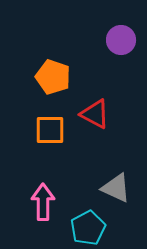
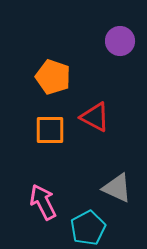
purple circle: moved 1 px left, 1 px down
red triangle: moved 3 px down
gray triangle: moved 1 px right
pink arrow: rotated 27 degrees counterclockwise
